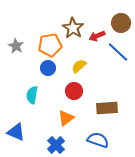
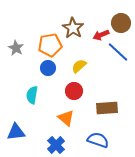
red arrow: moved 4 px right, 1 px up
gray star: moved 2 px down
orange triangle: rotated 42 degrees counterclockwise
blue triangle: rotated 30 degrees counterclockwise
